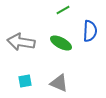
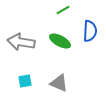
green ellipse: moved 1 px left, 2 px up
